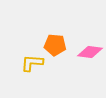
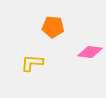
orange pentagon: moved 2 px left, 18 px up
